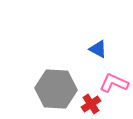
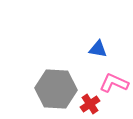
blue triangle: rotated 18 degrees counterclockwise
red cross: moved 1 px left
